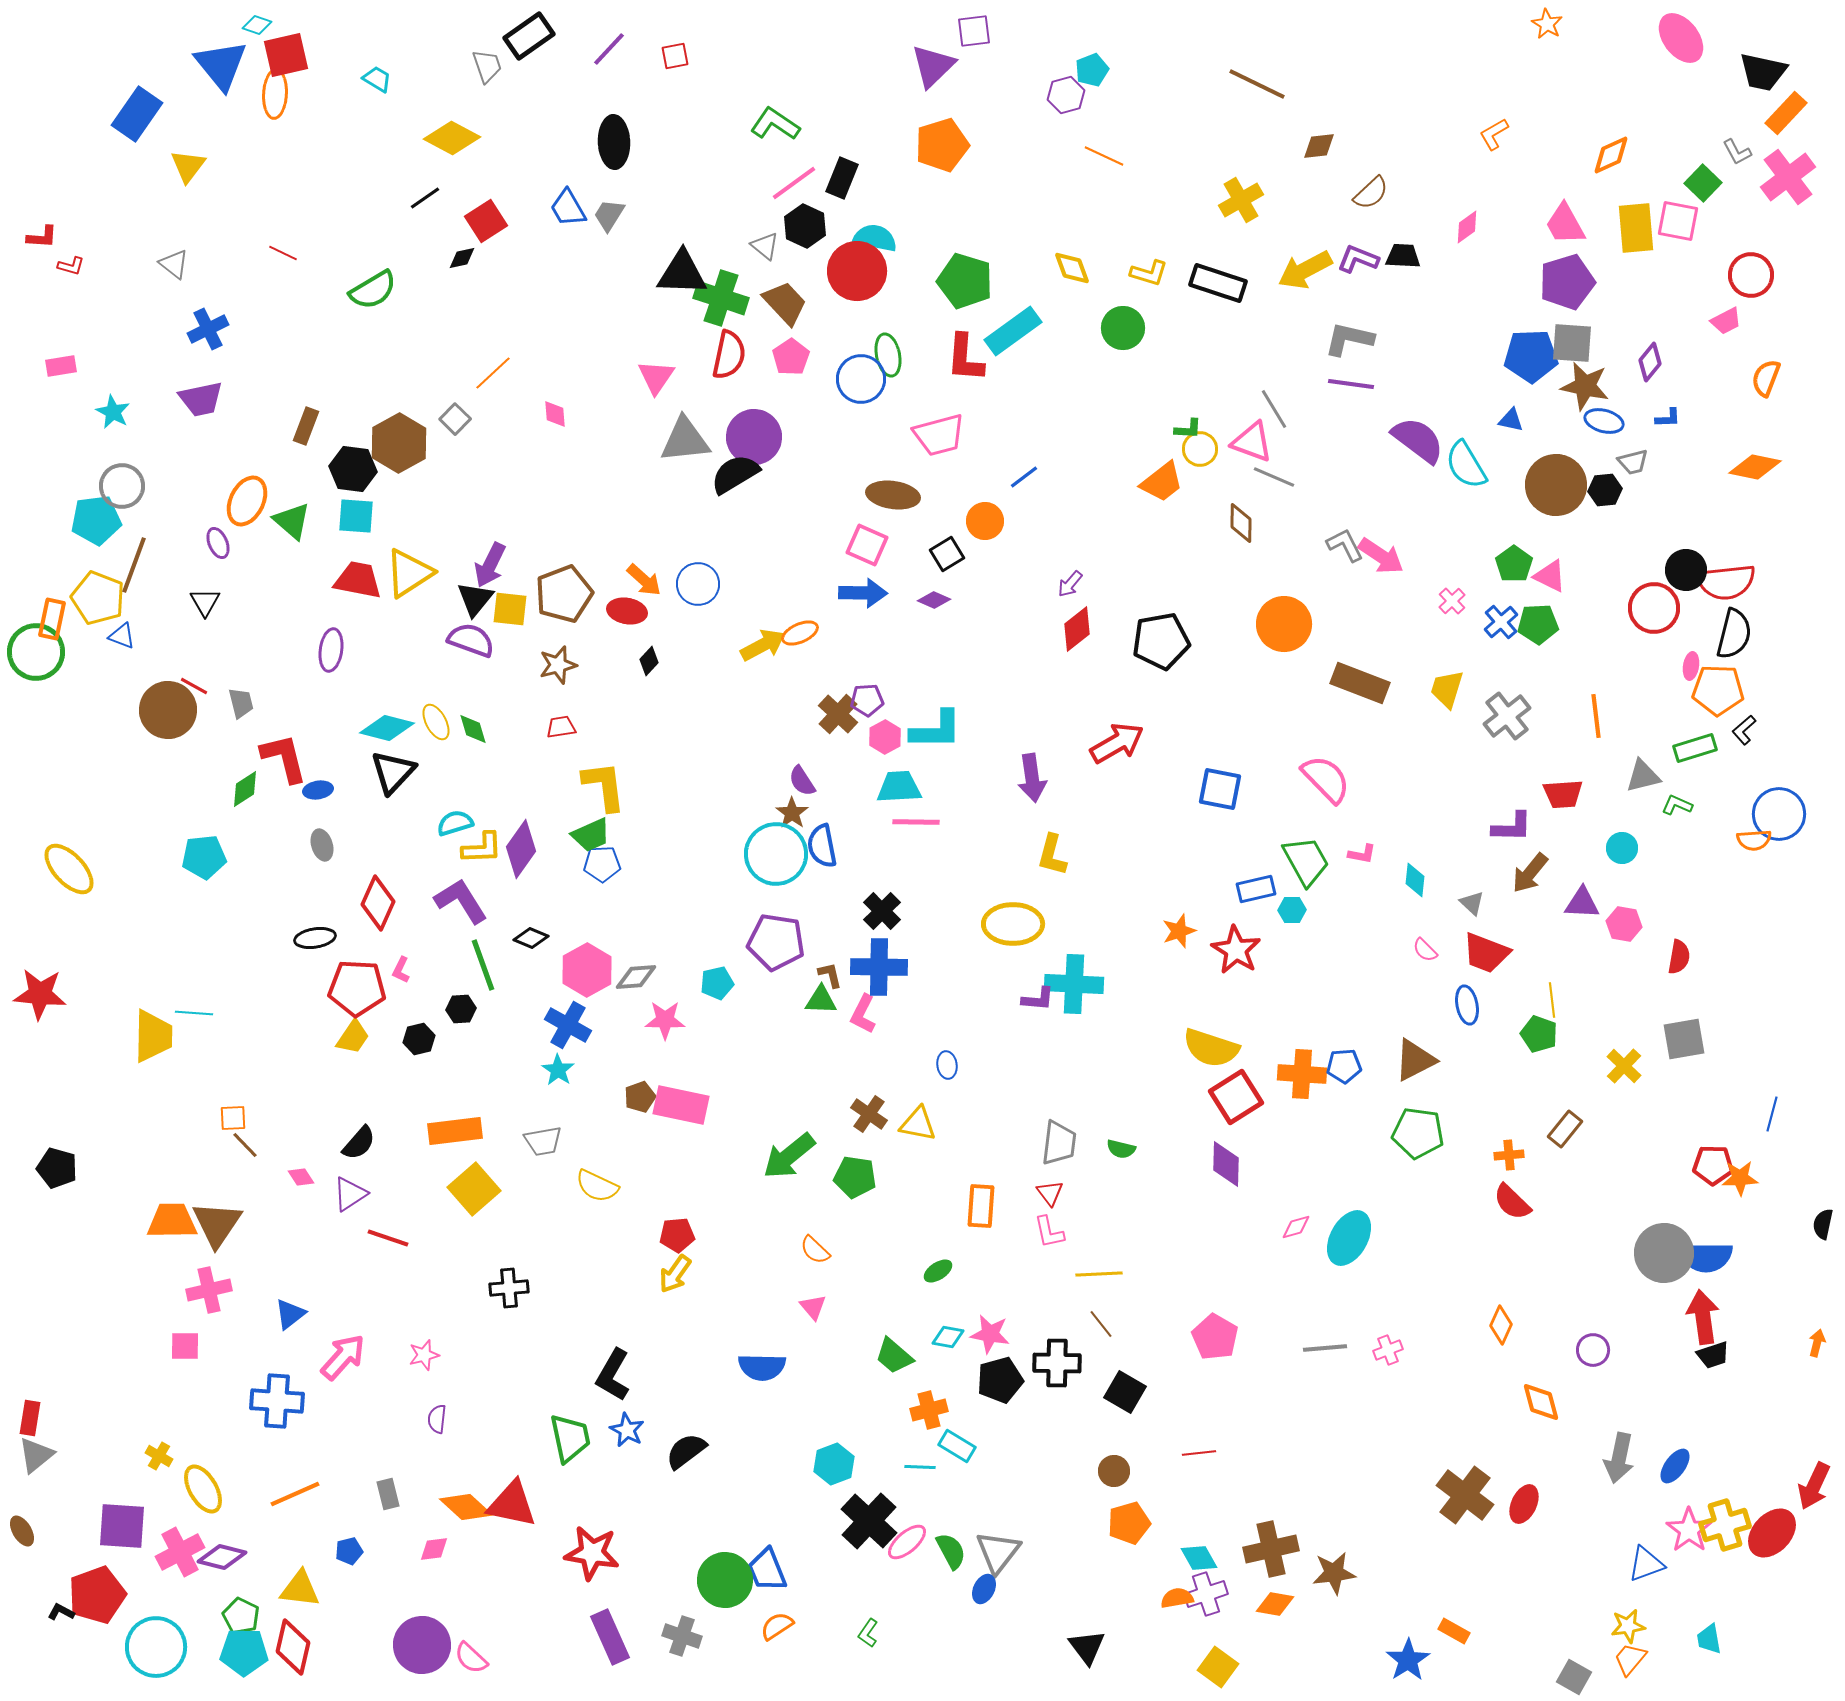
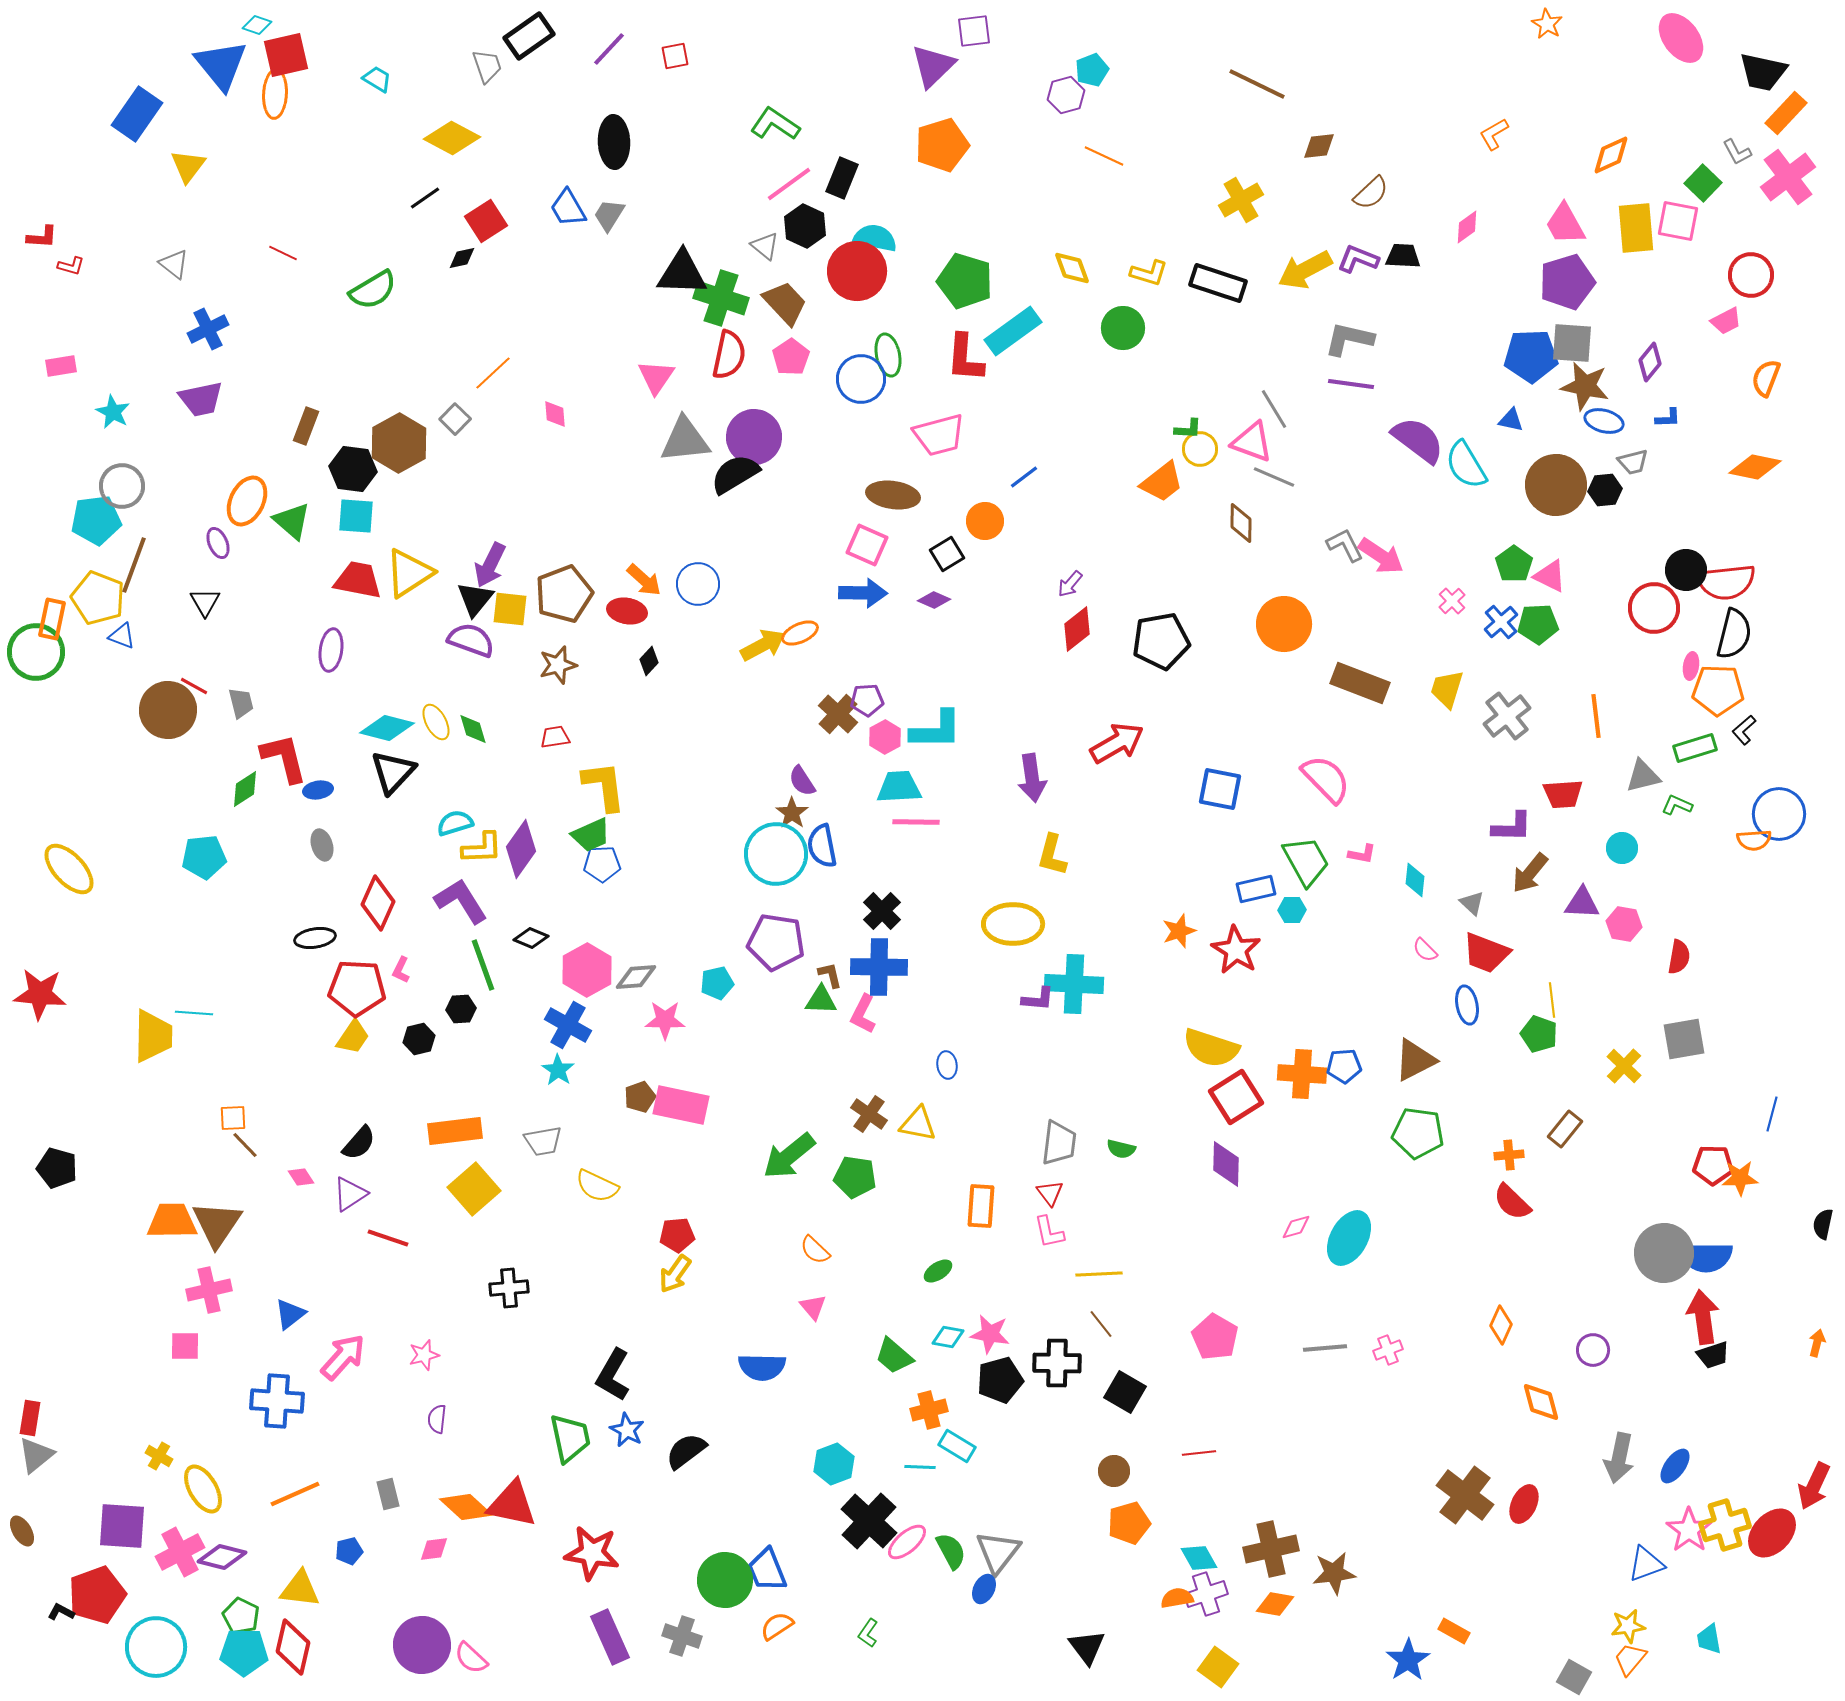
pink line at (794, 183): moved 5 px left, 1 px down
red trapezoid at (561, 727): moved 6 px left, 10 px down
